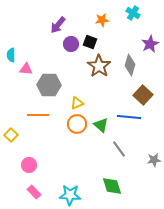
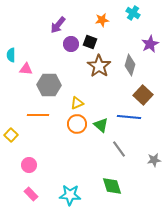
pink rectangle: moved 3 px left, 2 px down
